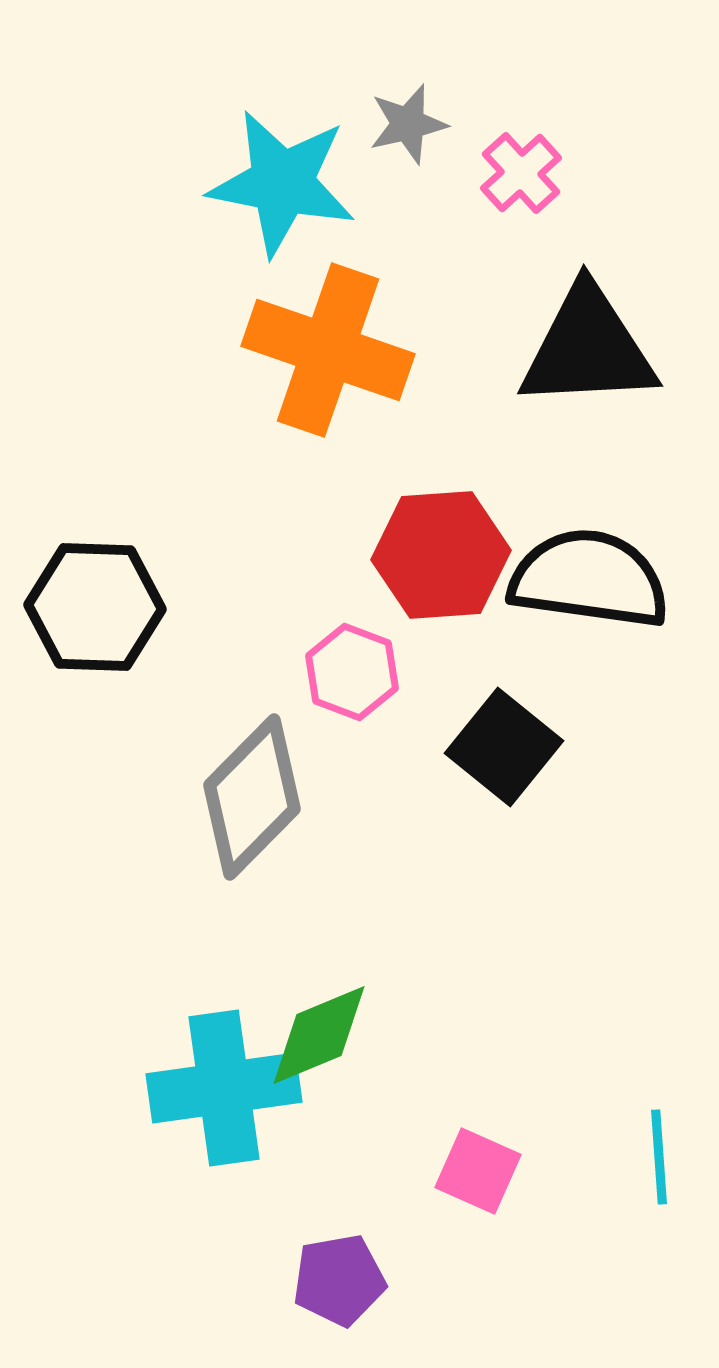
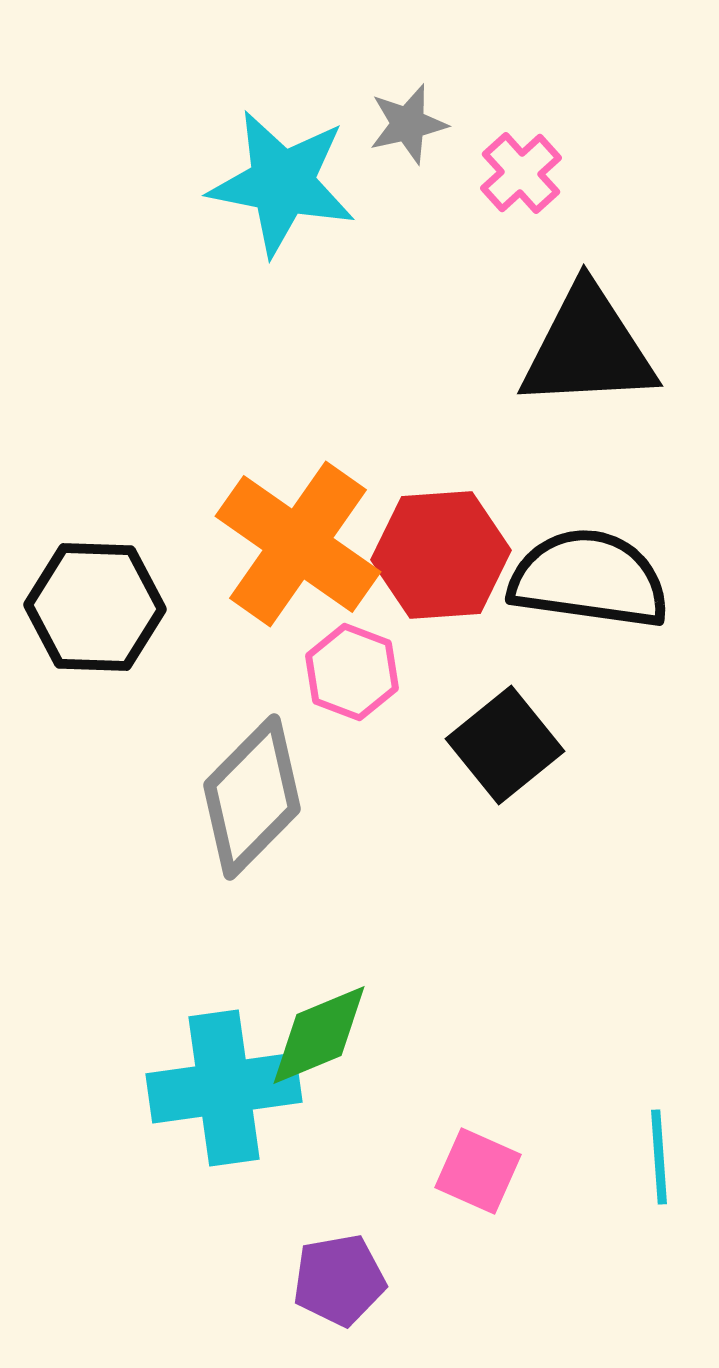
orange cross: moved 30 px left, 194 px down; rotated 16 degrees clockwise
black square: moved 1 px right, 2 px up; rotated 12 degrees clockwise
